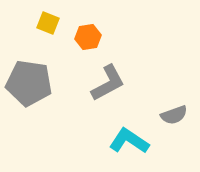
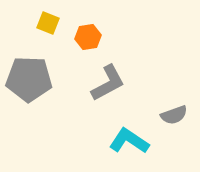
gray pentagon: moved 4 px up; rotated 6 degrees counterclockwise
